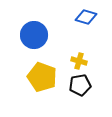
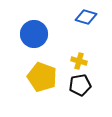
blue circle: moved 1 px up
